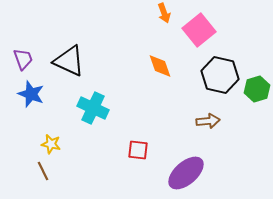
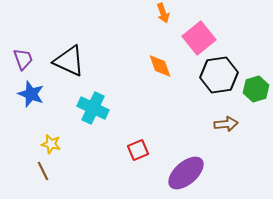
orange arrow: moved 1 px left
pink square: moved 8 px down
black hexagon: moved 1 px left; rotated 21 degrees counterclockwise
green hexagon: moved 1 px left
brown arrow: moved 18 px right, 3 px down
red square: rotated 30 degrees counterclockwise
